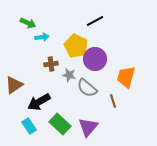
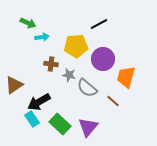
black line: moved 4 px right, 3 px down
yellow pentagon: rotated 30 degrees counterclockwise
purple circle: moved 8 px right
brown cross: rotated 16 degrees clockwise
brown line: rotated 32 degrees counterclockwise
cyan rectangle: moved 3 px right, 7 px up
